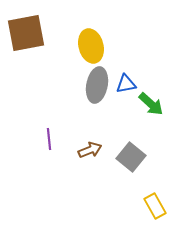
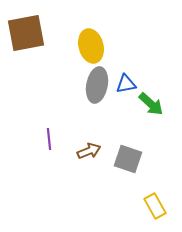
brown arrow: moved 1 px left, 1 px down
gray square: moved 3 px left, 2 px down; rotated 20 degrees counterclockwise
